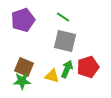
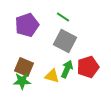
purple pentagon: moved 4 px right, 5 px down
gray square: rotated 15 degrees clockwise
